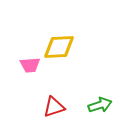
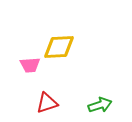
red triangle: moved 7 px left, 4 px up
